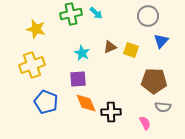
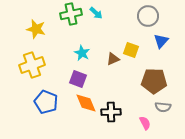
brown triangle: moved 3 px right, 12 px down
purple square: rotated 24 degrees clockwise
